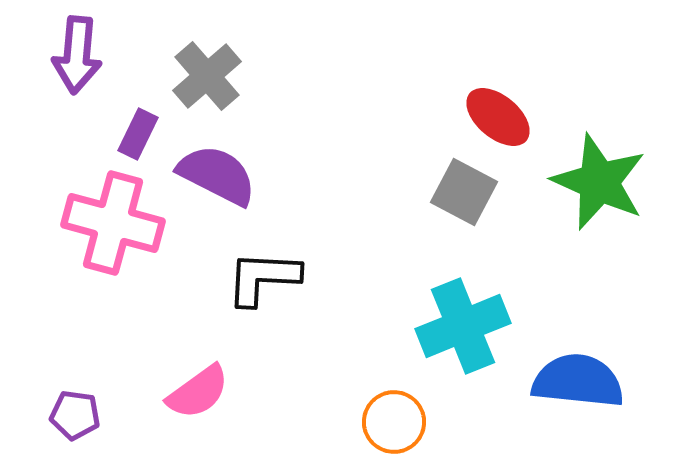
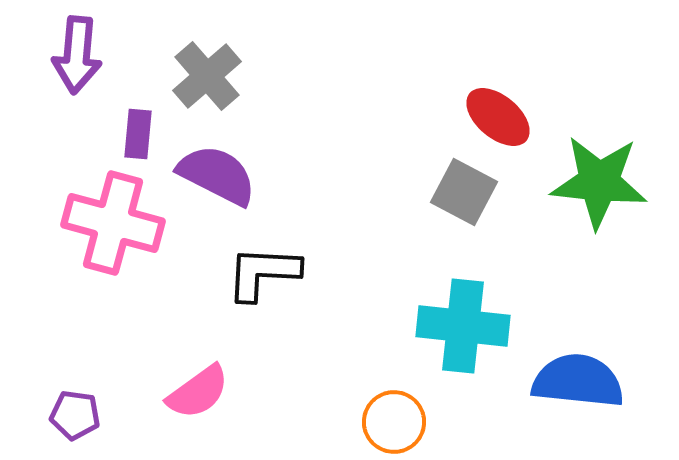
purple rectangle: rotated 21 degrees counterclockwise
green star: rotated 18 degrees counterclockwise
black L-shape: moved 5 px up
cyan cross: rotated 28 degrees clockwise
